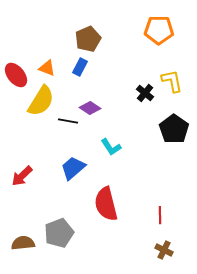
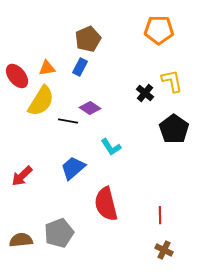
orange triangle: rotated 30 degrees counterclockwise
red ellipse: moved 1 px right, 1 px down
brown semicircle: moved 2 px left, 3 px up
